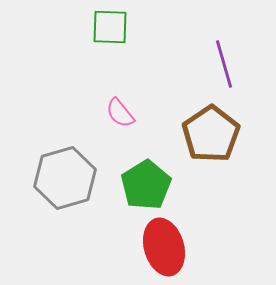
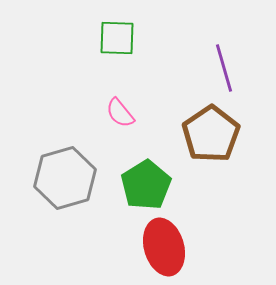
green square: moved 7 px right, 11 px down
purple line: moved 4 px down
